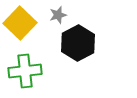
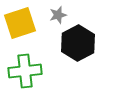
yellow square: rotated 28 degrees clockwise
